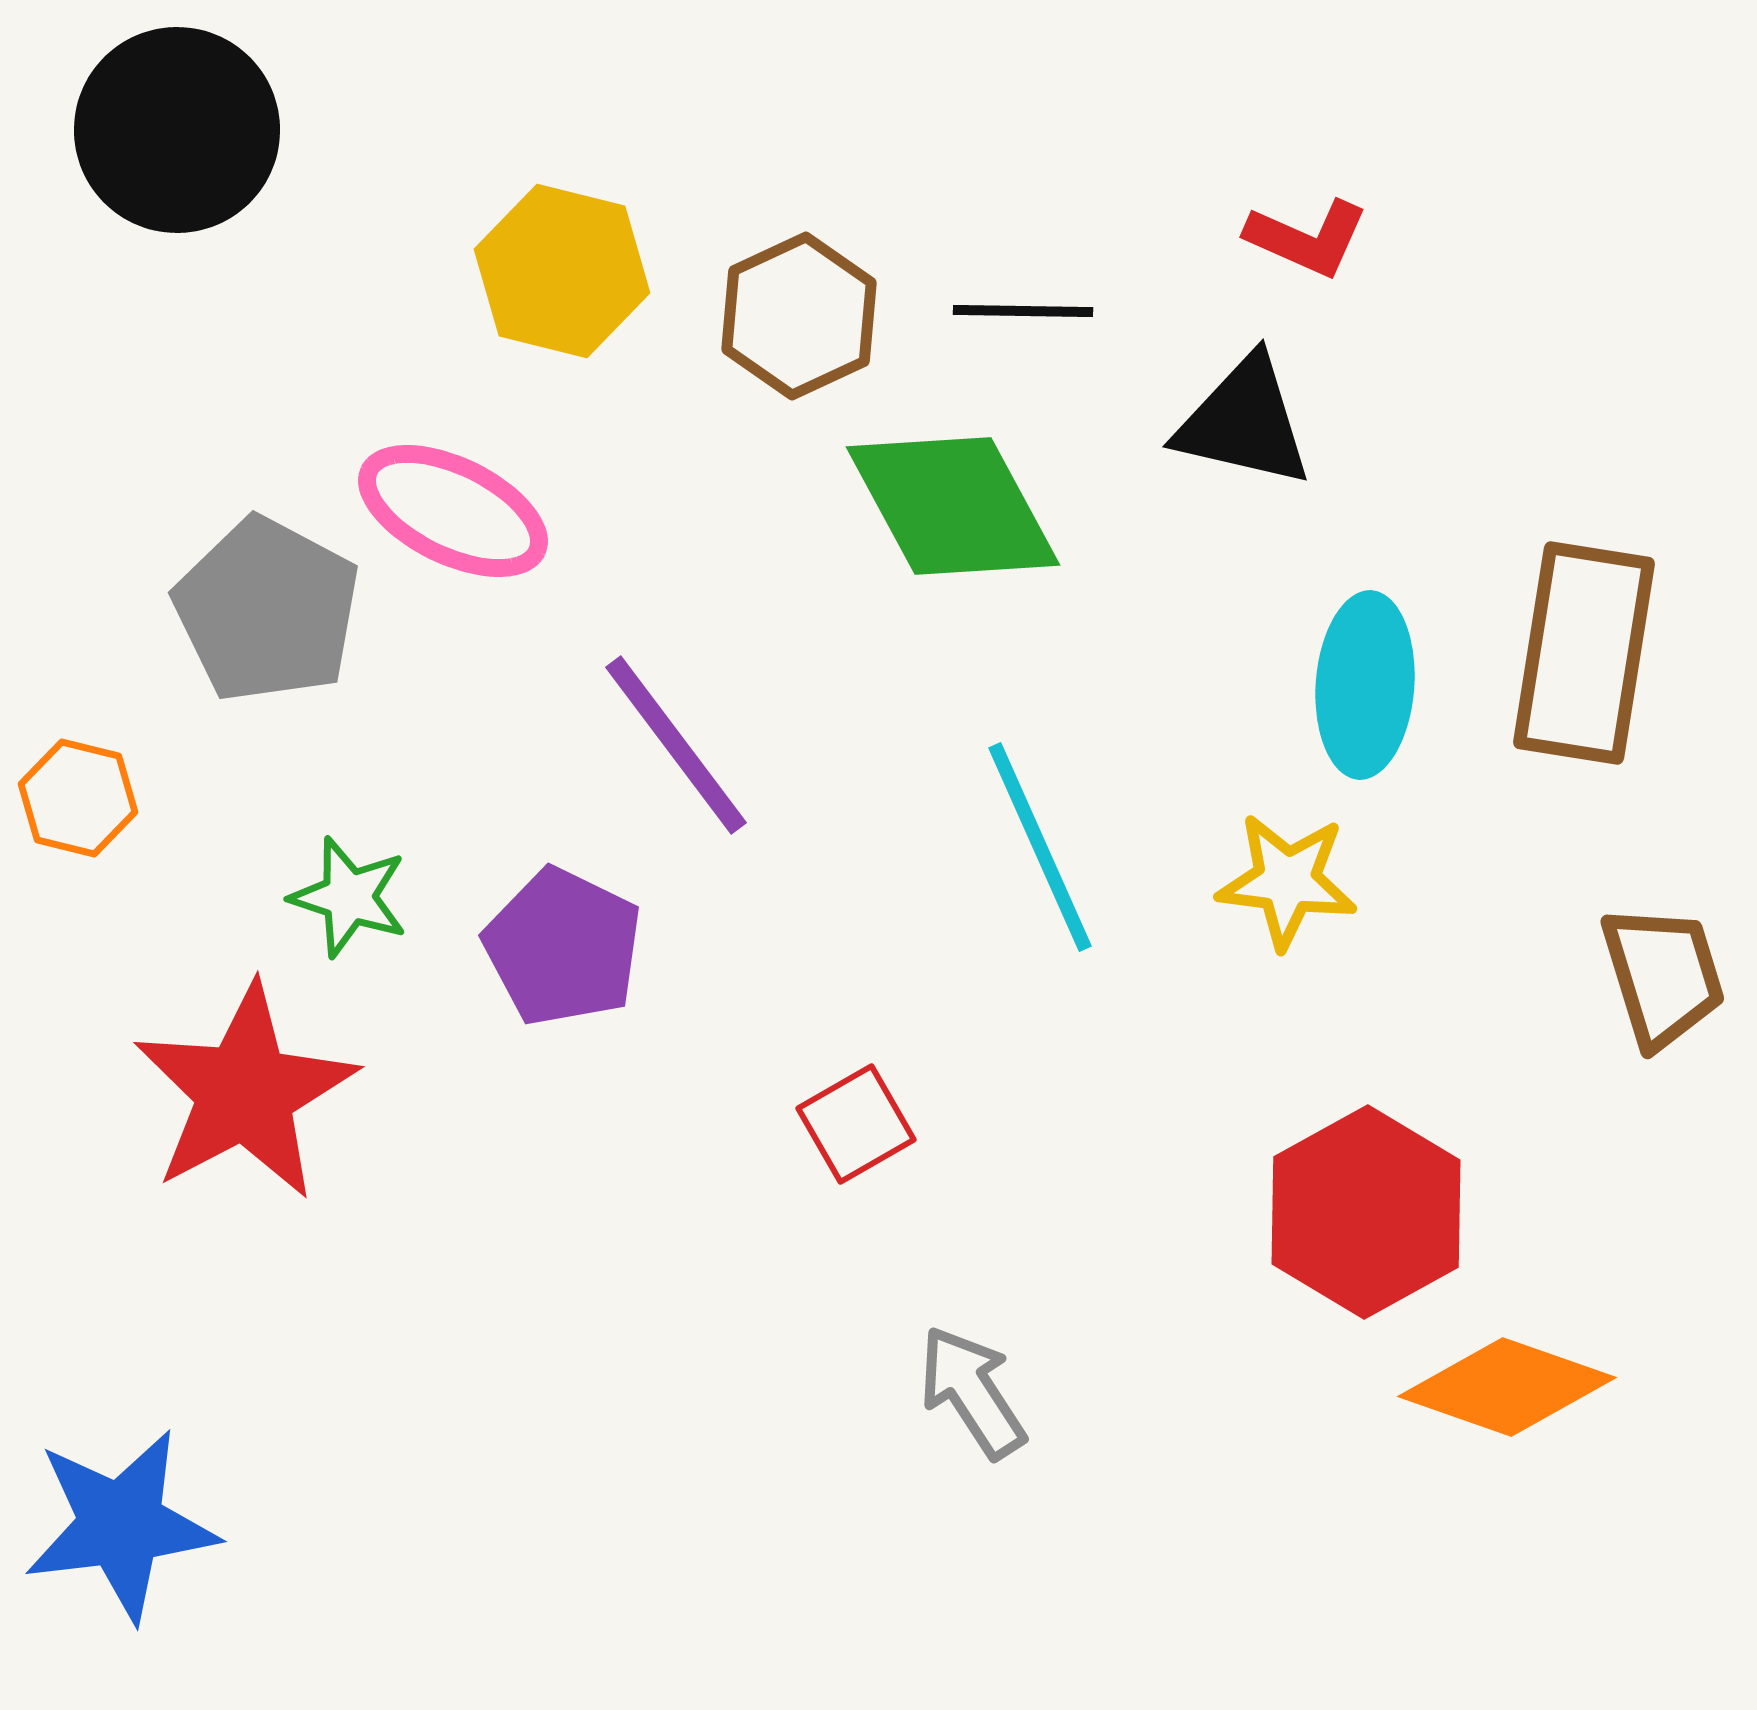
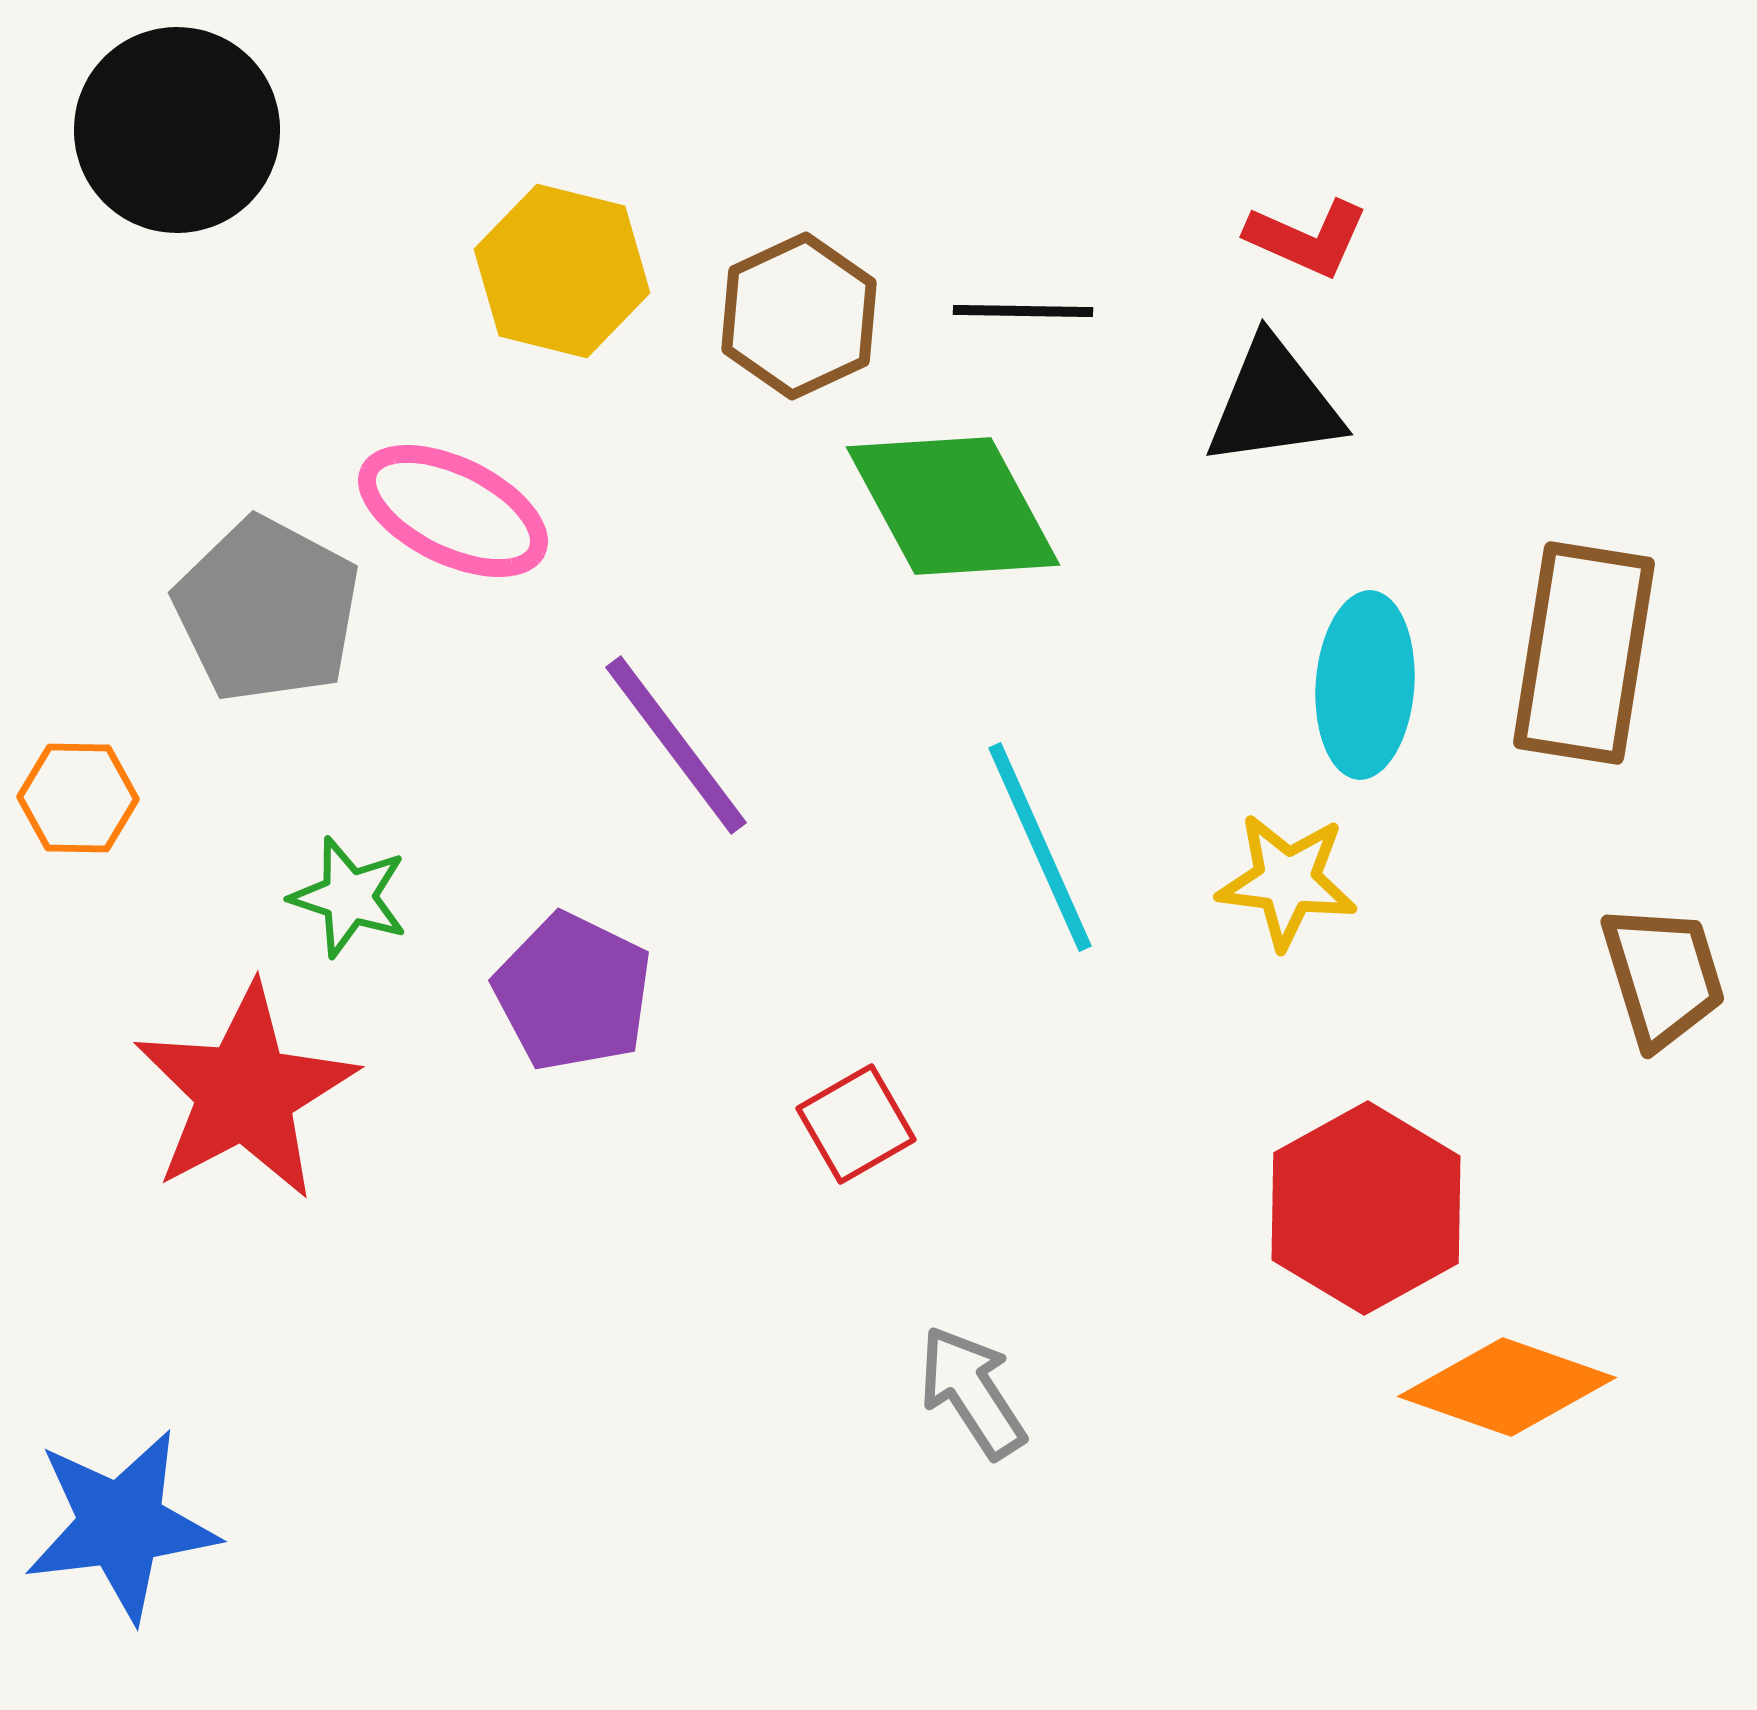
black triangle: moved 30 px right, 19 px up; rotated 21 degrees counterclockwise
orange hexagon: rotated 13 degrees counterclockwise
purple pentagon: moved 10 px right, 45 px down
red hexagon: moved 4 px up
